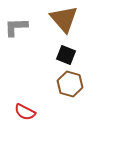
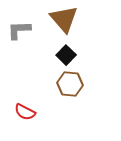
gray L-shape: moved 3 px right, 3 px down
black square: rotated 24 degrees clockwise
brown hexagon: rotated 10 degrees counterclockwise
